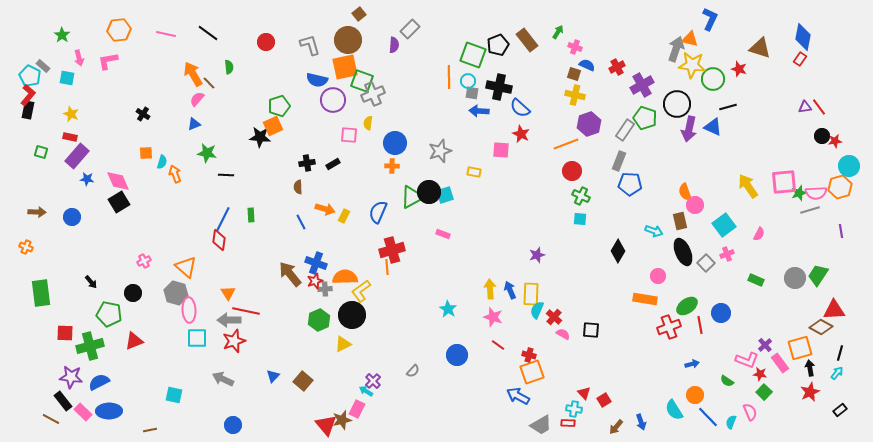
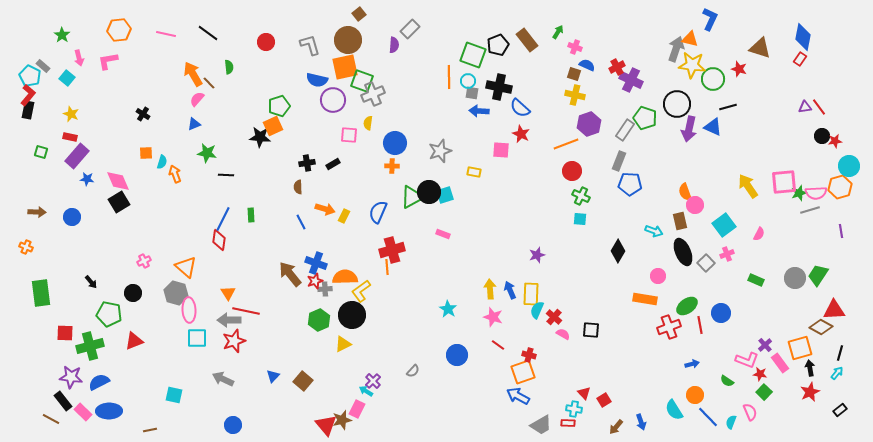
cyan square at (67, 78): rotated 28 degrees clockwise
purple cross at (642, 85): moved 11 px left, 5 px up; rotated 35 degrees counterclockwise
orange square at (532, 372): moved 9 px left
